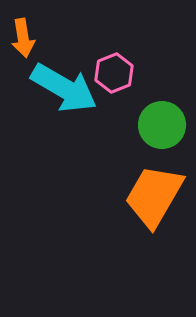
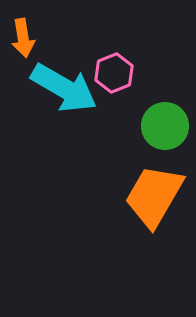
green circle: moved 3 px right, 1 px down
